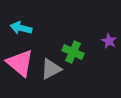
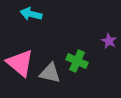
cyan arrow: moved 10 px right, 14 px up
green cross: moved 4 px right, 9 px down
gray triangle: moved 1 px left, 4 px down; rotated 40 degrees clockwise
